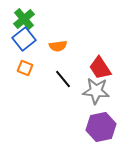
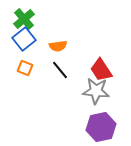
red trapezoid: moved 1 px right, 2 px down
black line: moved 3 px left, 9 px up
